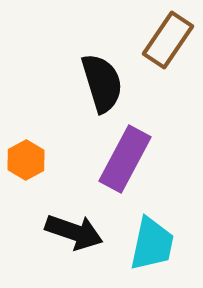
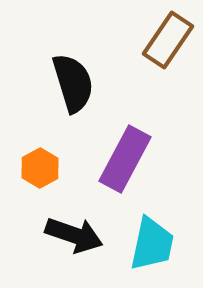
black semicircle: moved 29 px left
orange hexagon: moved 14 px right, 8 px down
black arrow: moved 3 px down
